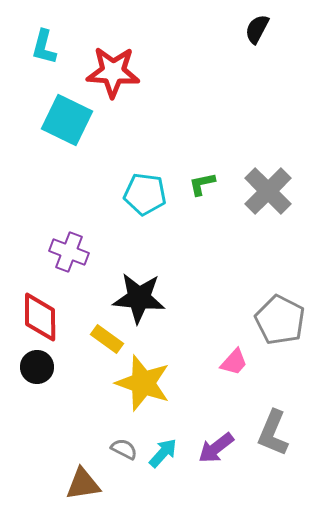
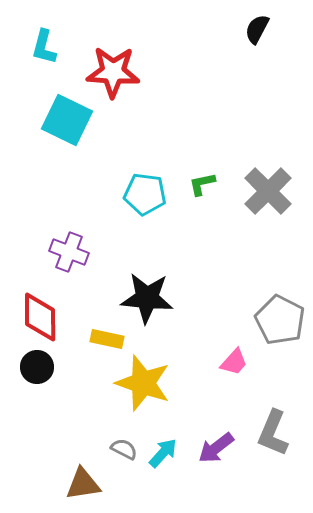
black star: moved 8 px right
yellow rectangle: rotated 24 degrees counterclockwise
